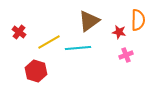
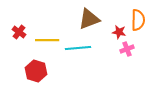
brown triangle: moved 2 px up; rotated 15 degrees clockwise
yellow line: moved 2 px left, 2 px up; rotated 30 degrees clockwise
pink cross: moved 1 px right, 6 px up
